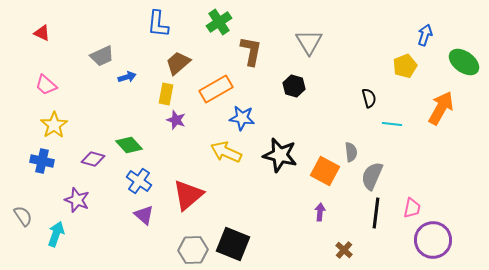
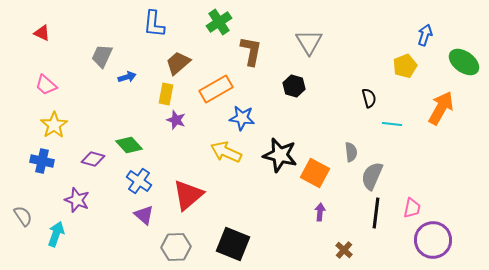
blue L-shape at (158, 24): moved 4 px left
gray trapezoid at (102, 56): rotated 140 degrees clockwise
orange square at (325, 171): moved 10 px left, 2 px down
gray hexagon at (193, 250): moved 17 px left, 3 px up
